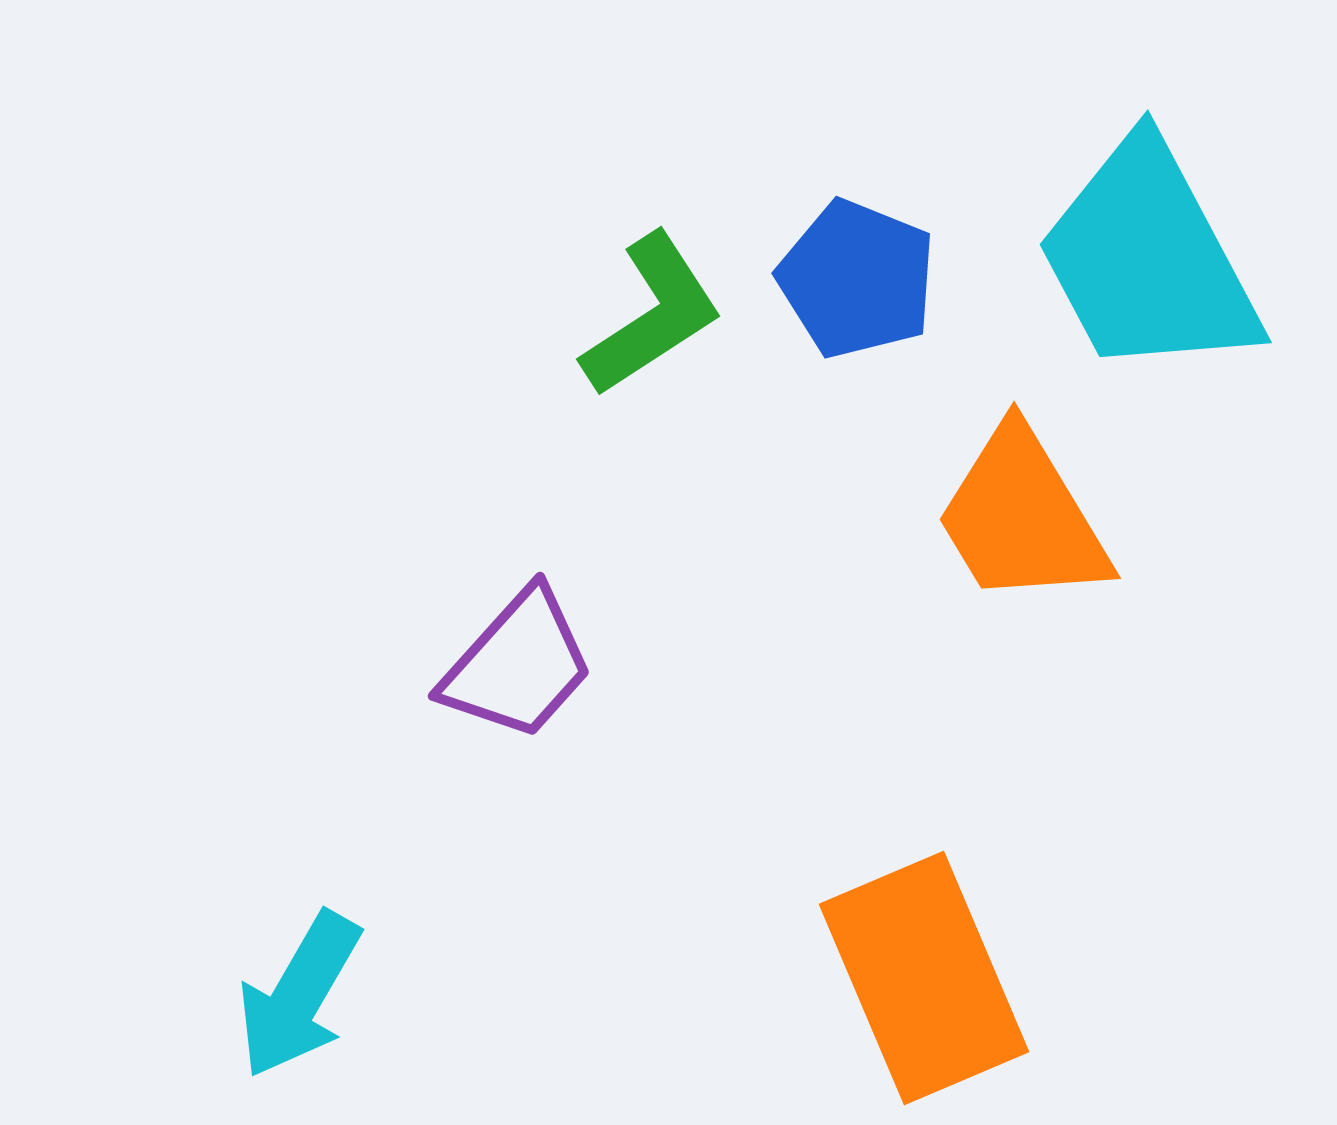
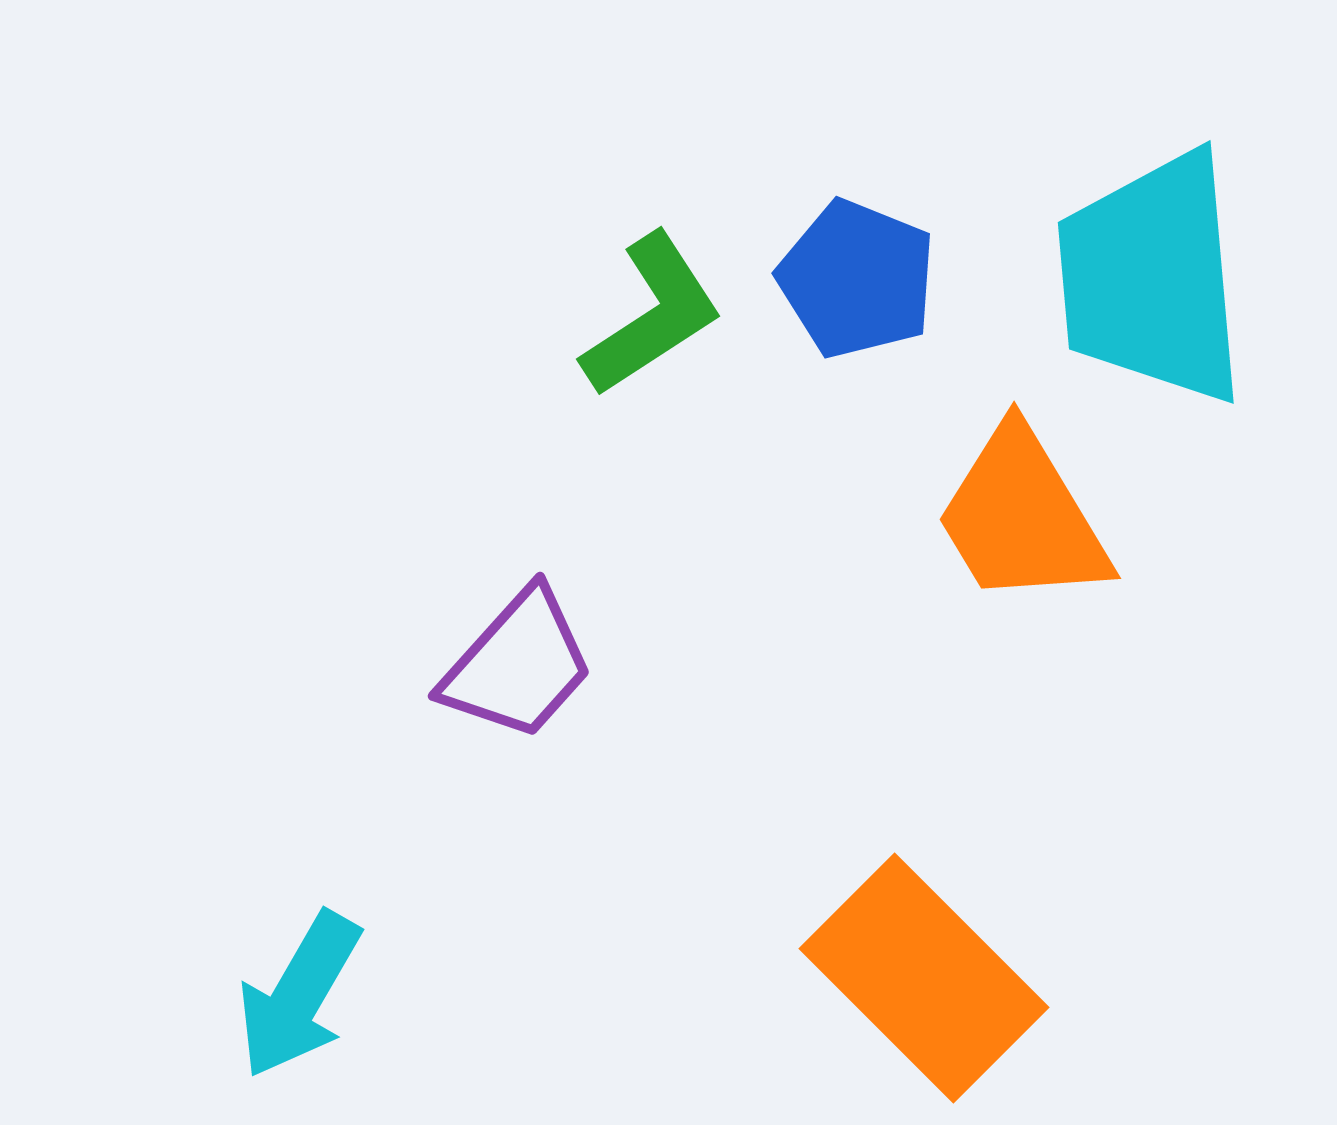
cyan trapezoid: moved 4 px right, 19 px down; rotated 23 degrees clockwise
orange rectangle: rotated 22 degrees counterclockwise
